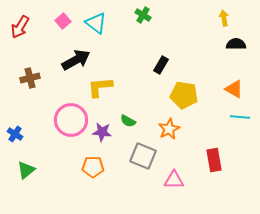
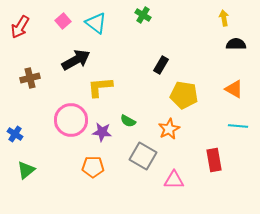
cyan line: moved 2 px left, 9 px down
gray square: rotated 8 degrees clockwise
